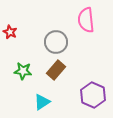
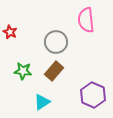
brown rectangle: moved 2 px left, 1 px down
